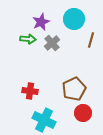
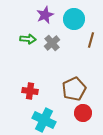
purple star: moved 4 px right, 7 px up
